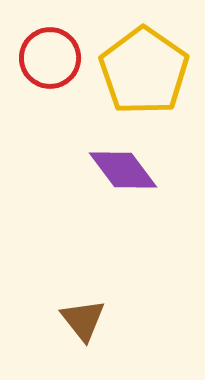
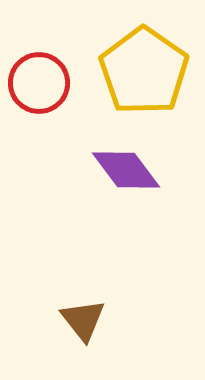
red circle: moved 11 px left, 25 px down
purple diamond: moved 3 px right
